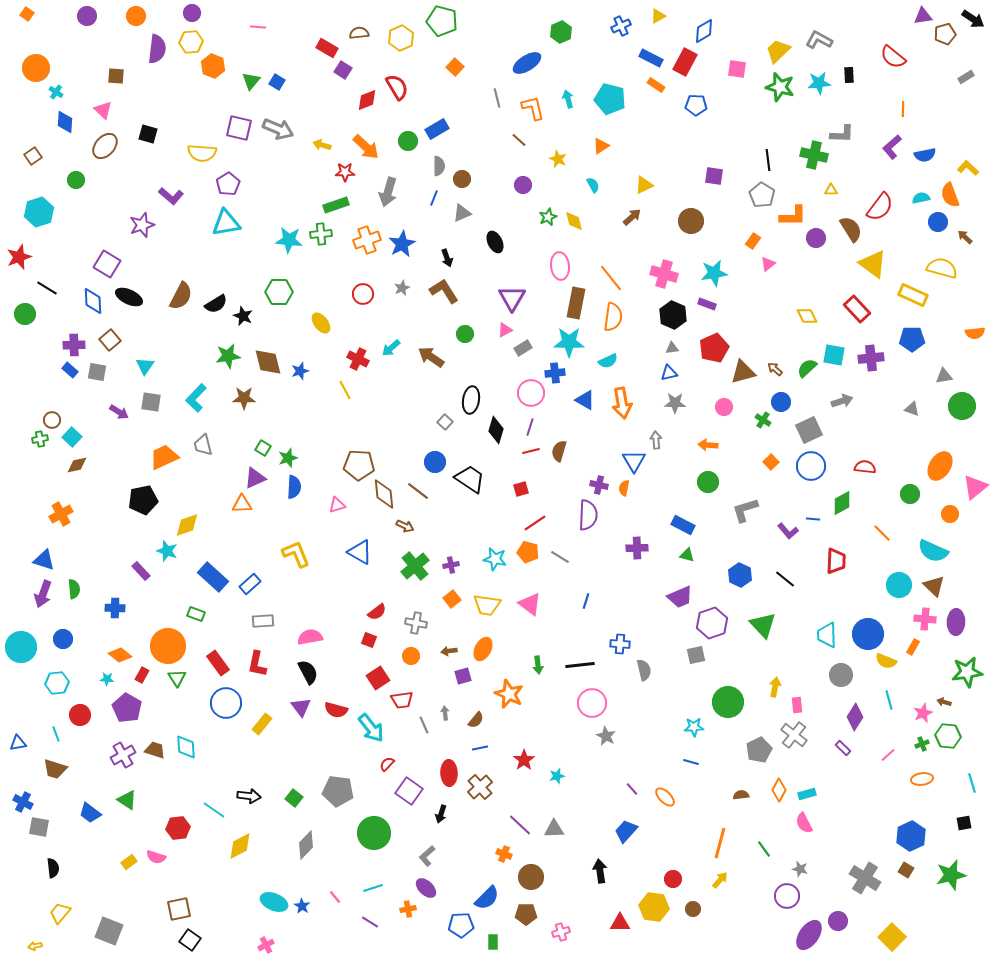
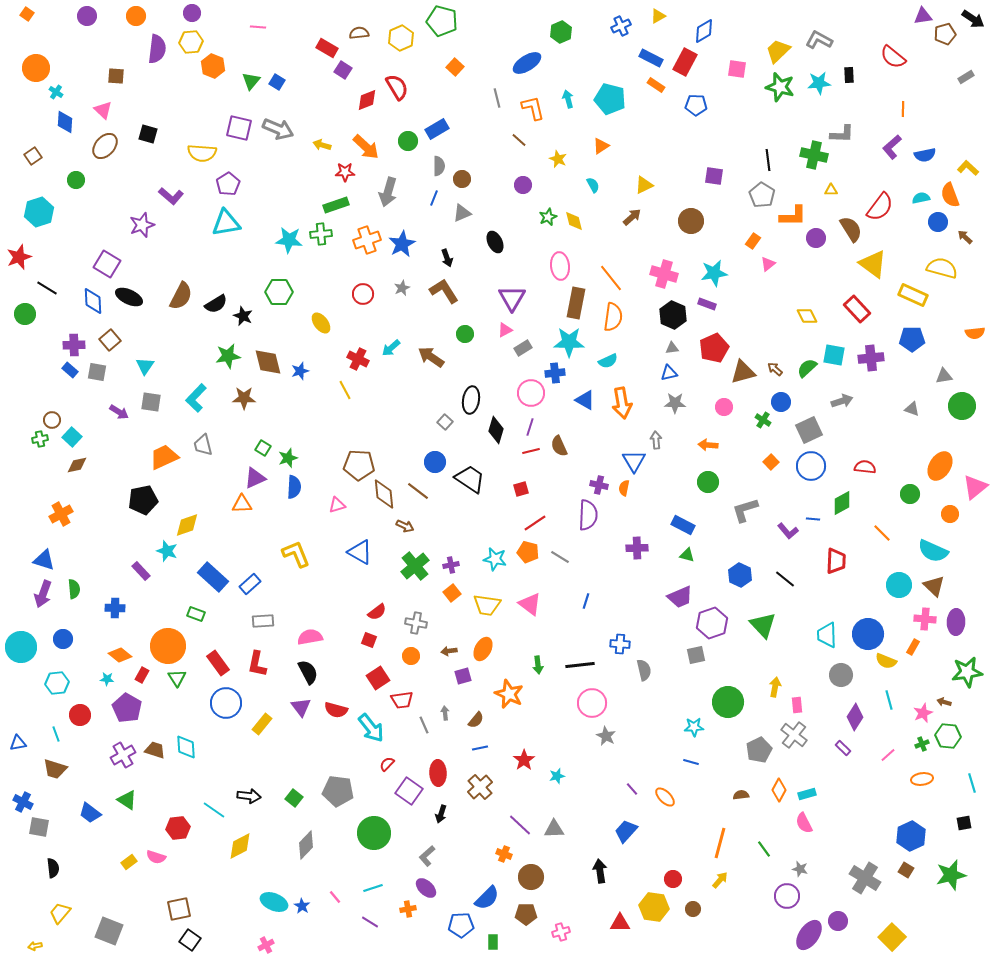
brown semicircle at (559, 451): moved 5 px up; rotated 40 degrees counterclockwise
orange square at (452, 599): moved 6 px up
red ellipse at (449, 773): moved 11 px left
